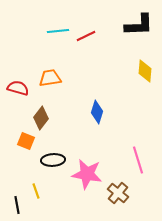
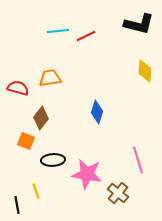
black L-shape: moved 1 px up; rotated 16 degrees clockwise
